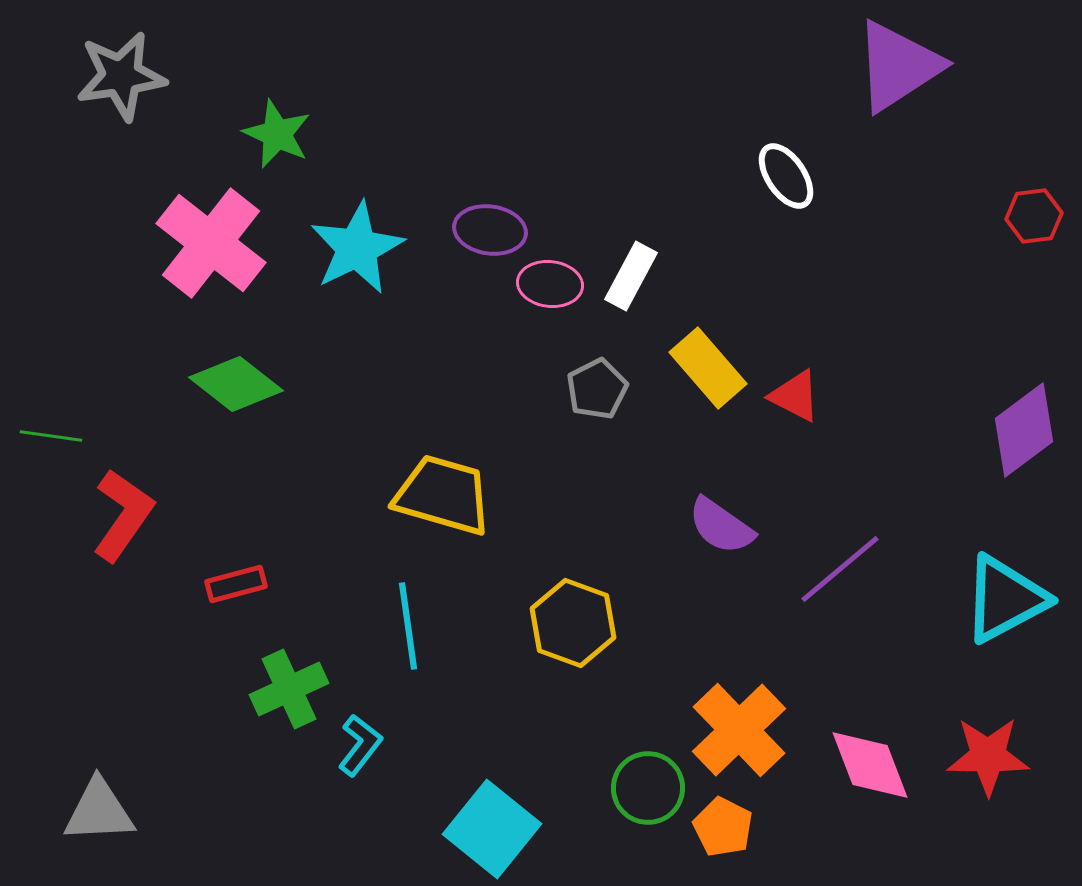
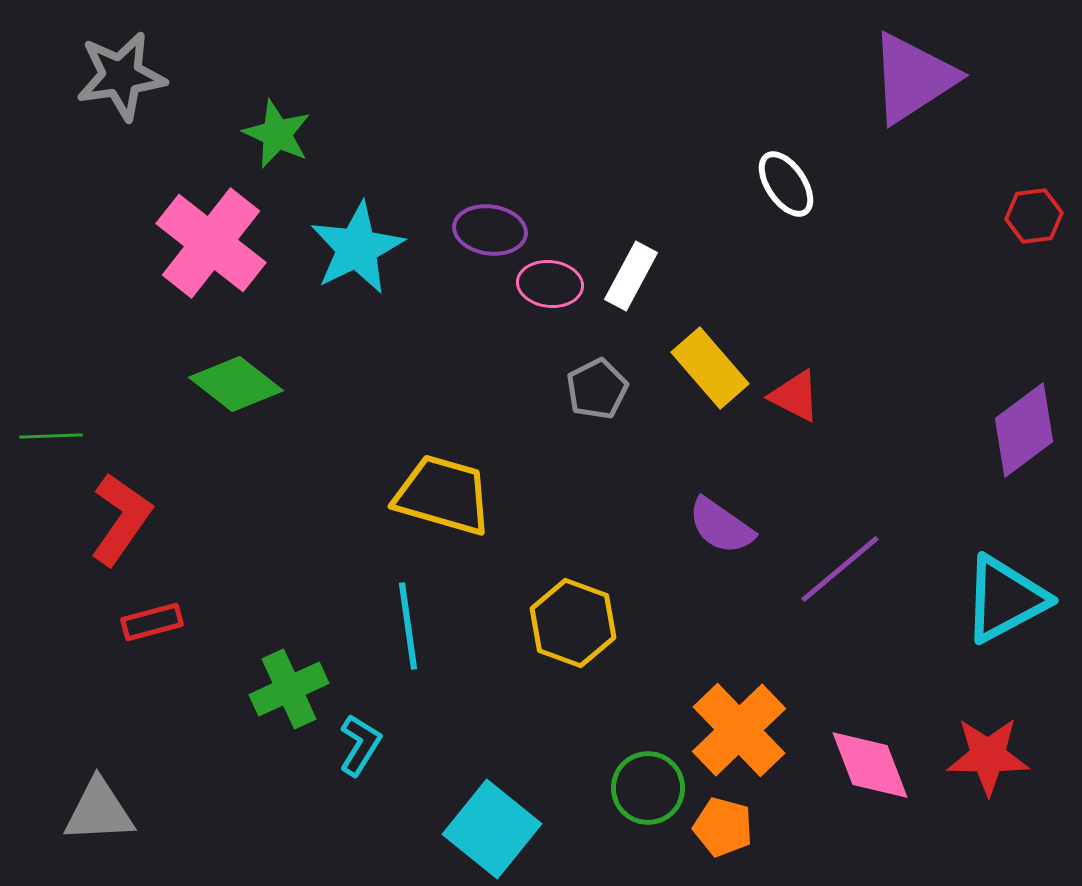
purple triangle: moved 15 px right, 12 px down
white ellipse: moved 8 px down
yellow rectangle: moved 2 px right
green line: rotated 10 degrees counterclockwise
red L-shape: moved 2 px left, 4 px down
red rectangle: moved 84 px left, 38 px down
cyan L-shape: rotated 6 degrees counterclockwise
orange pentagon: rotated 12 degrees counterclockwise
